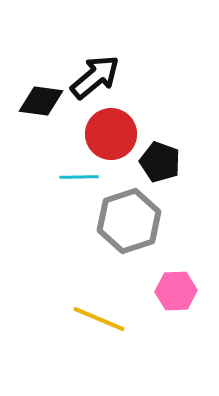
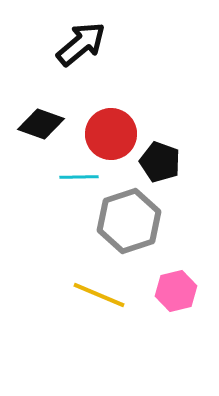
black arrow: moved 14 px left, 33 px up
black diamond: moved 23 px down; rotated 12 degrees clockwise
pink hexagon: rotated 12 degrees counterclockwise
yellow line: moved 24 px up
